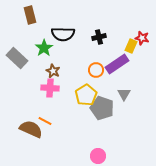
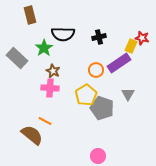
purple rectangle: moved 2 px right, 1 px up
gray triangle: moved 4 px right
brown semicircle: moved 1 px right, 6 px down; rotated 15 degrees clockwise
